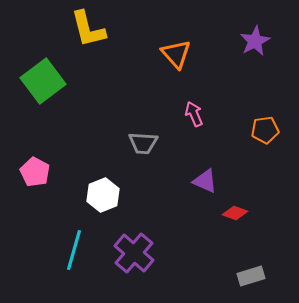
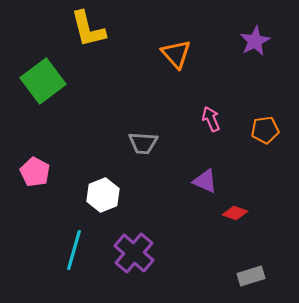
pink arrow: moved 17 px right, 5 px down
